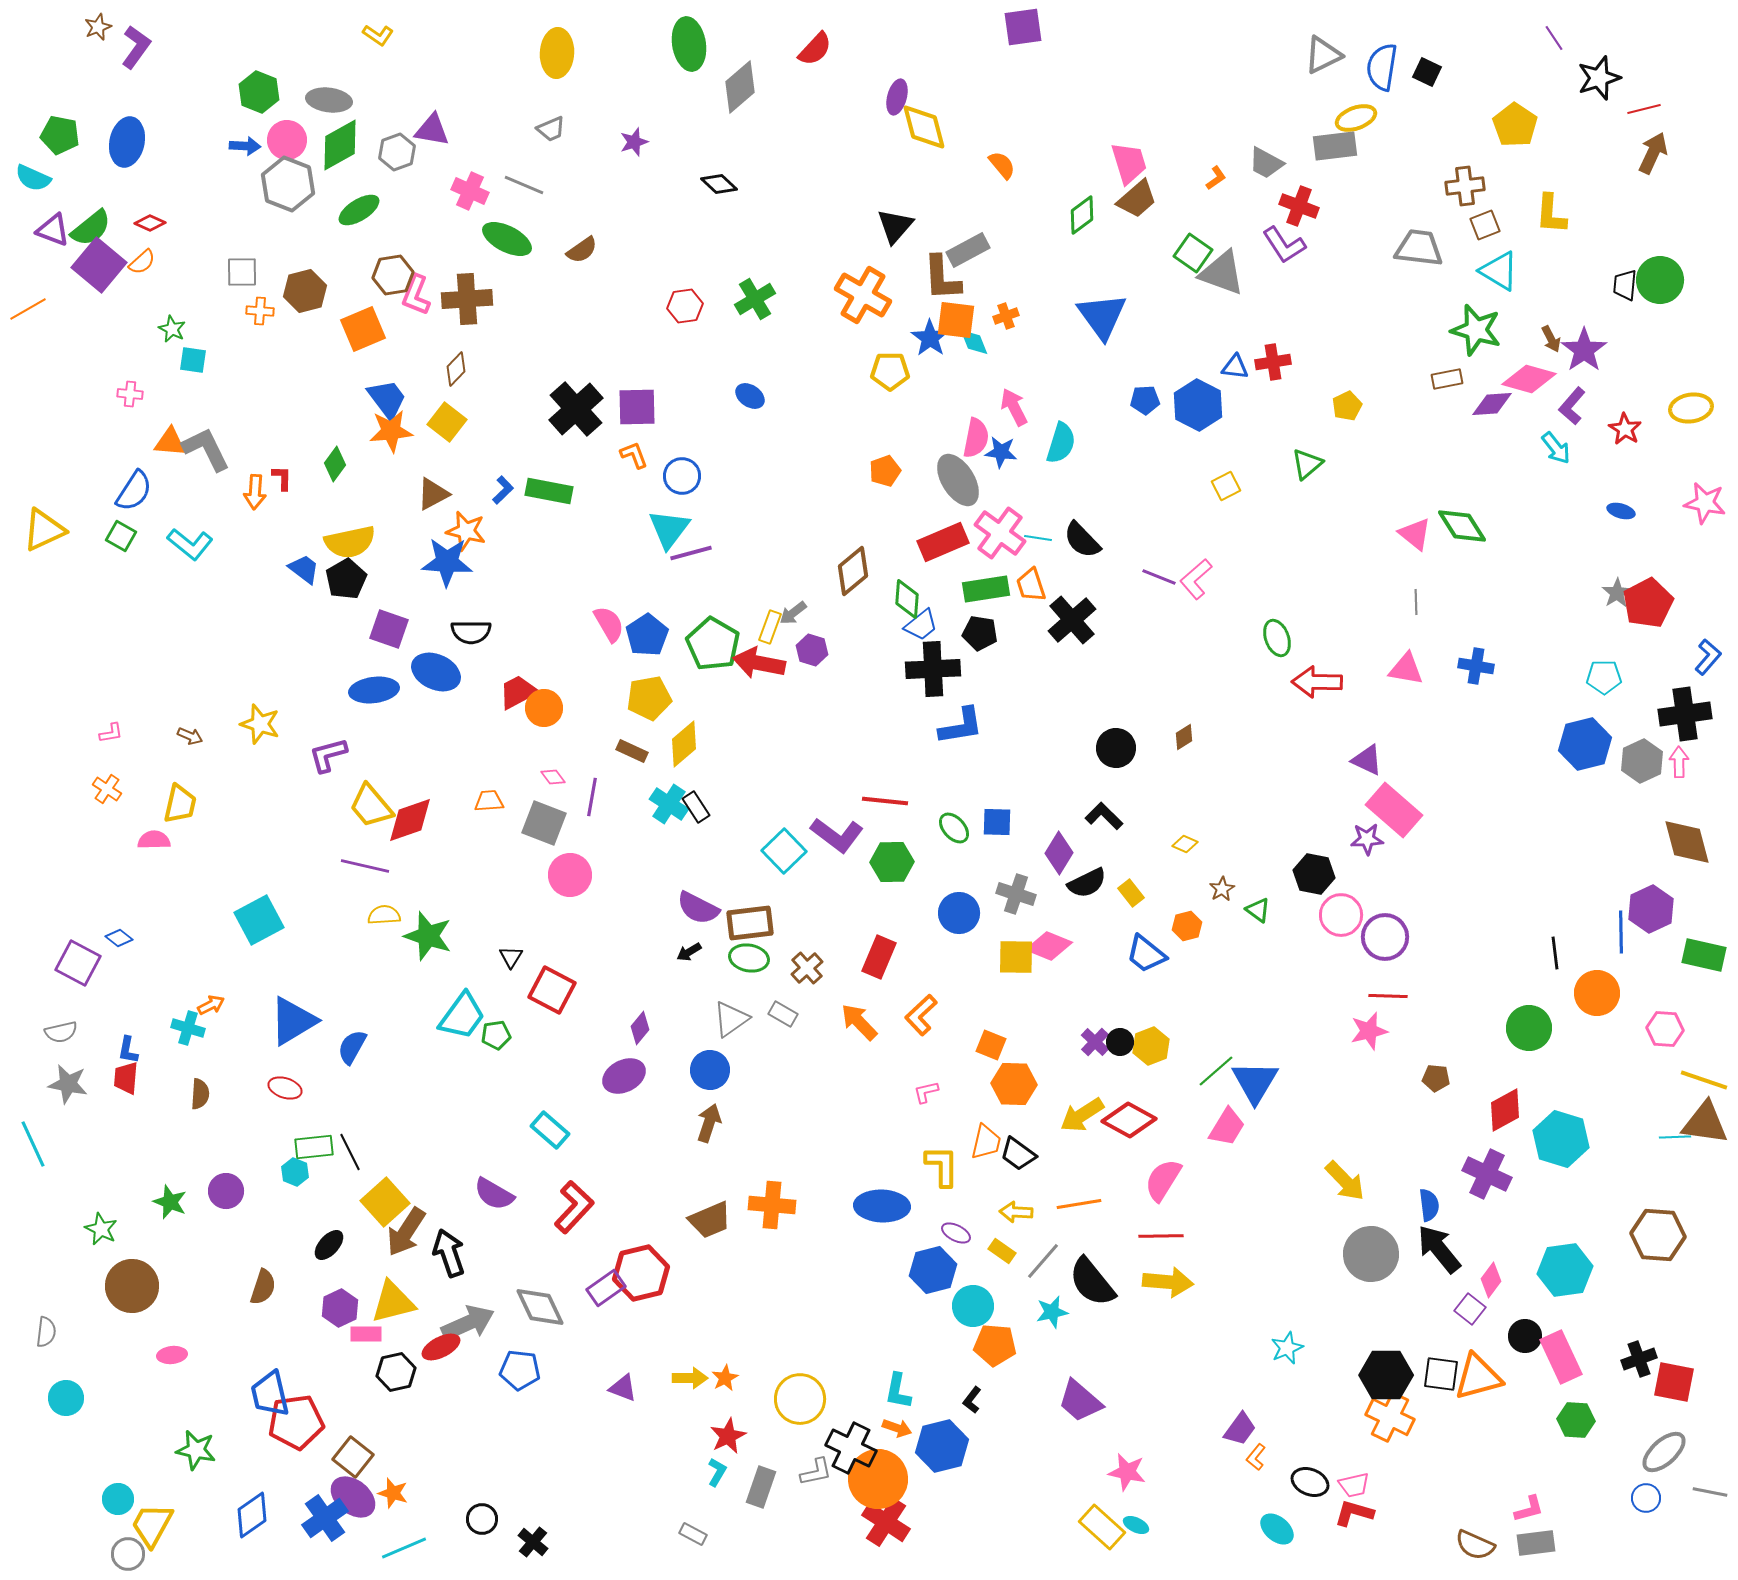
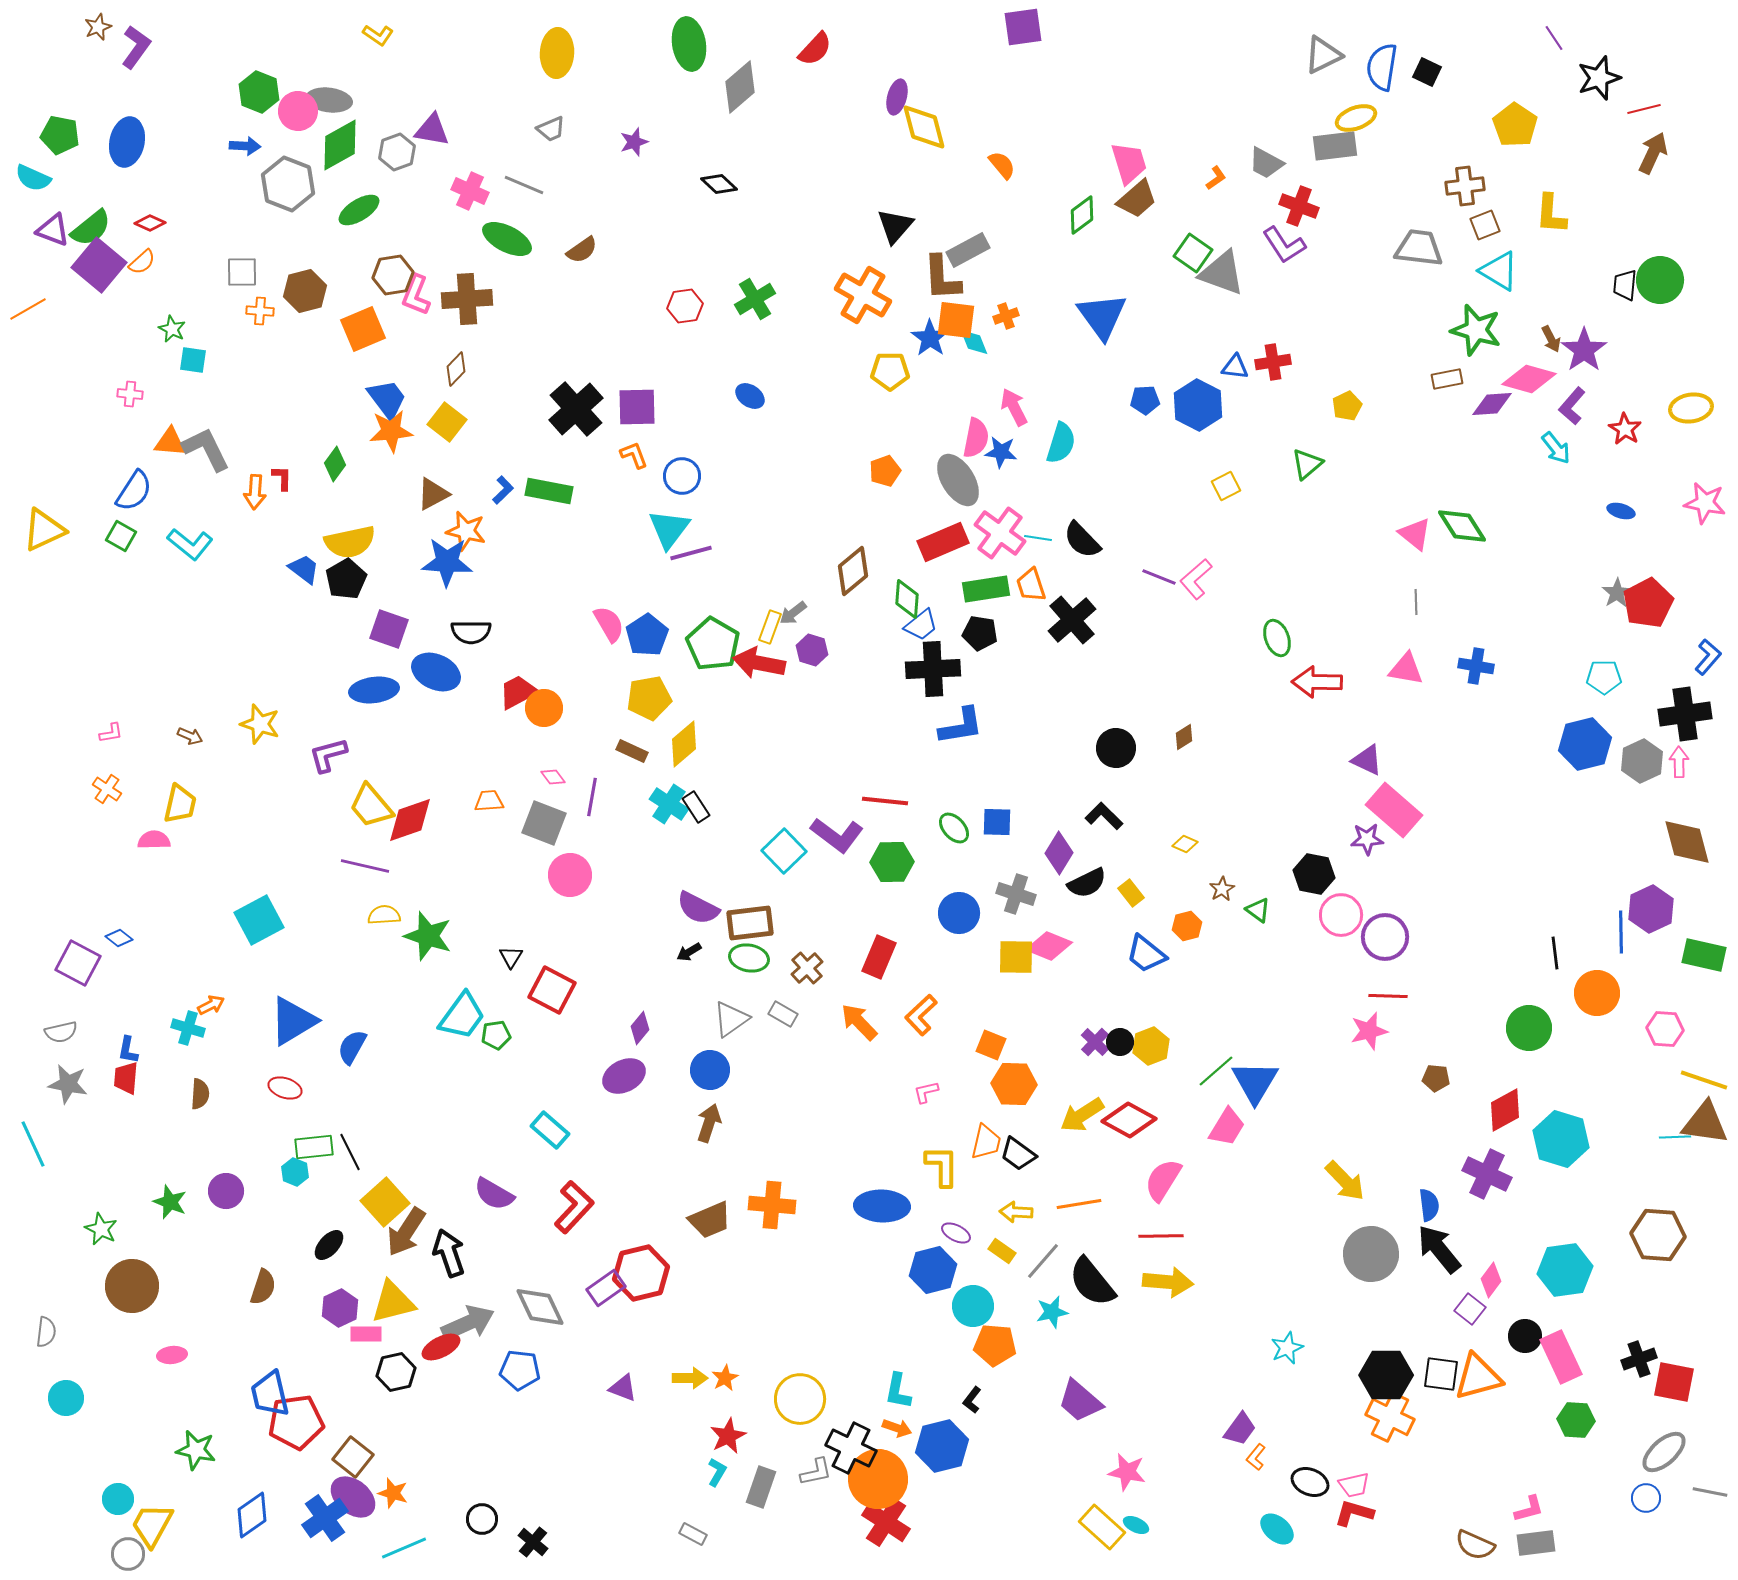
pink circle at (287, 140): moved 11 px right, 29 px up
